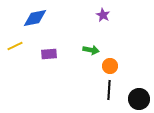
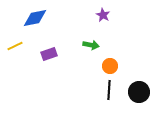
green arrow: moved 5 px up
purple rectangle: rotated 14 degrees counterclockwise
black circle: moved 7 px up
